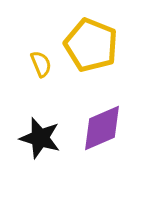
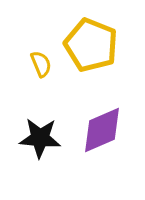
purple diamond: moved 2 px down
black star: rotated 12 degrees counterclockwise
